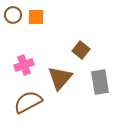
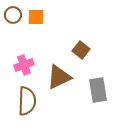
brown triangle: moved 1 px left, 1 px up; rotated 24 degrees clockwise
gray rectangle: moved 2 px left, 8 px down
brown semicircle: moved 1 px left, 1 px up; rotated 120 degrees clockwise
